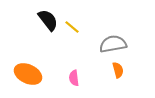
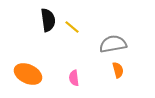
black semicircle: rotated 30 degrees clockwise
